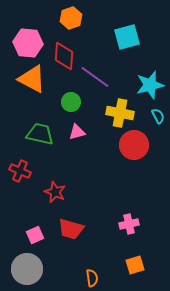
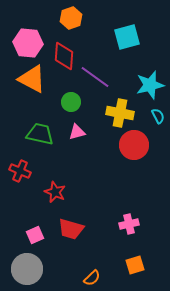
orange semicircle: rotated 54 degrees clockwise
